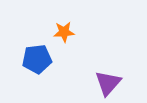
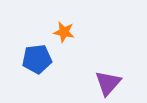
orange star: rotated 15 degrees clockwise
